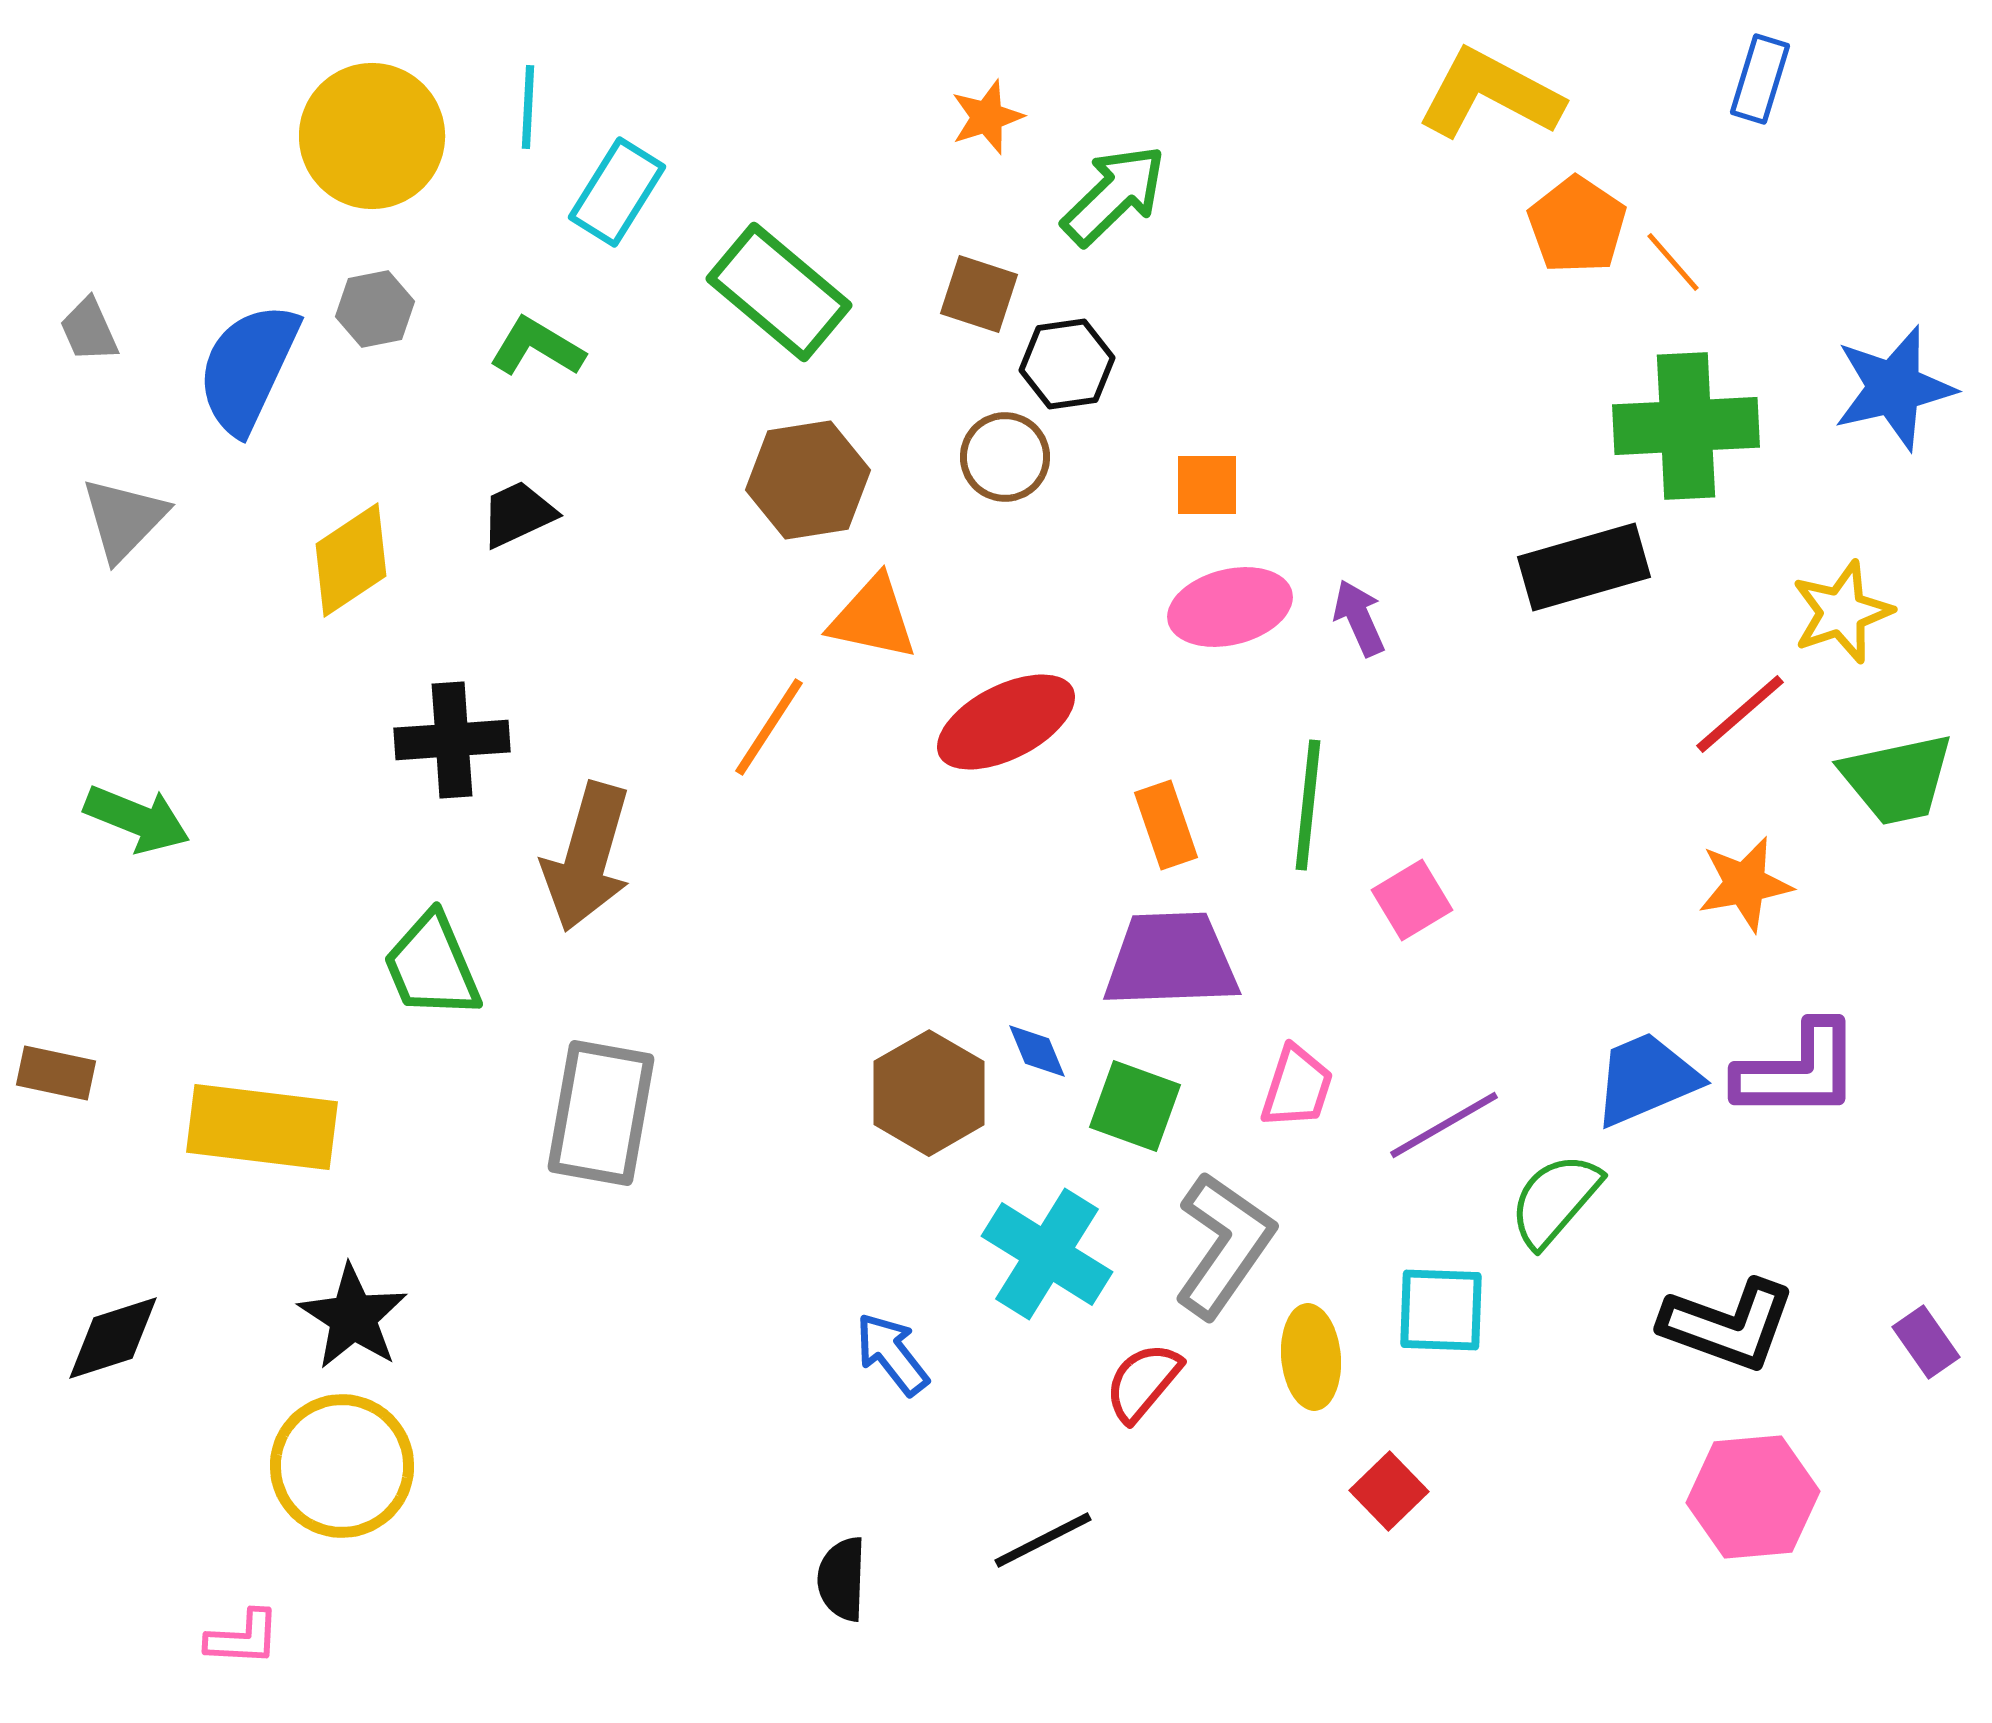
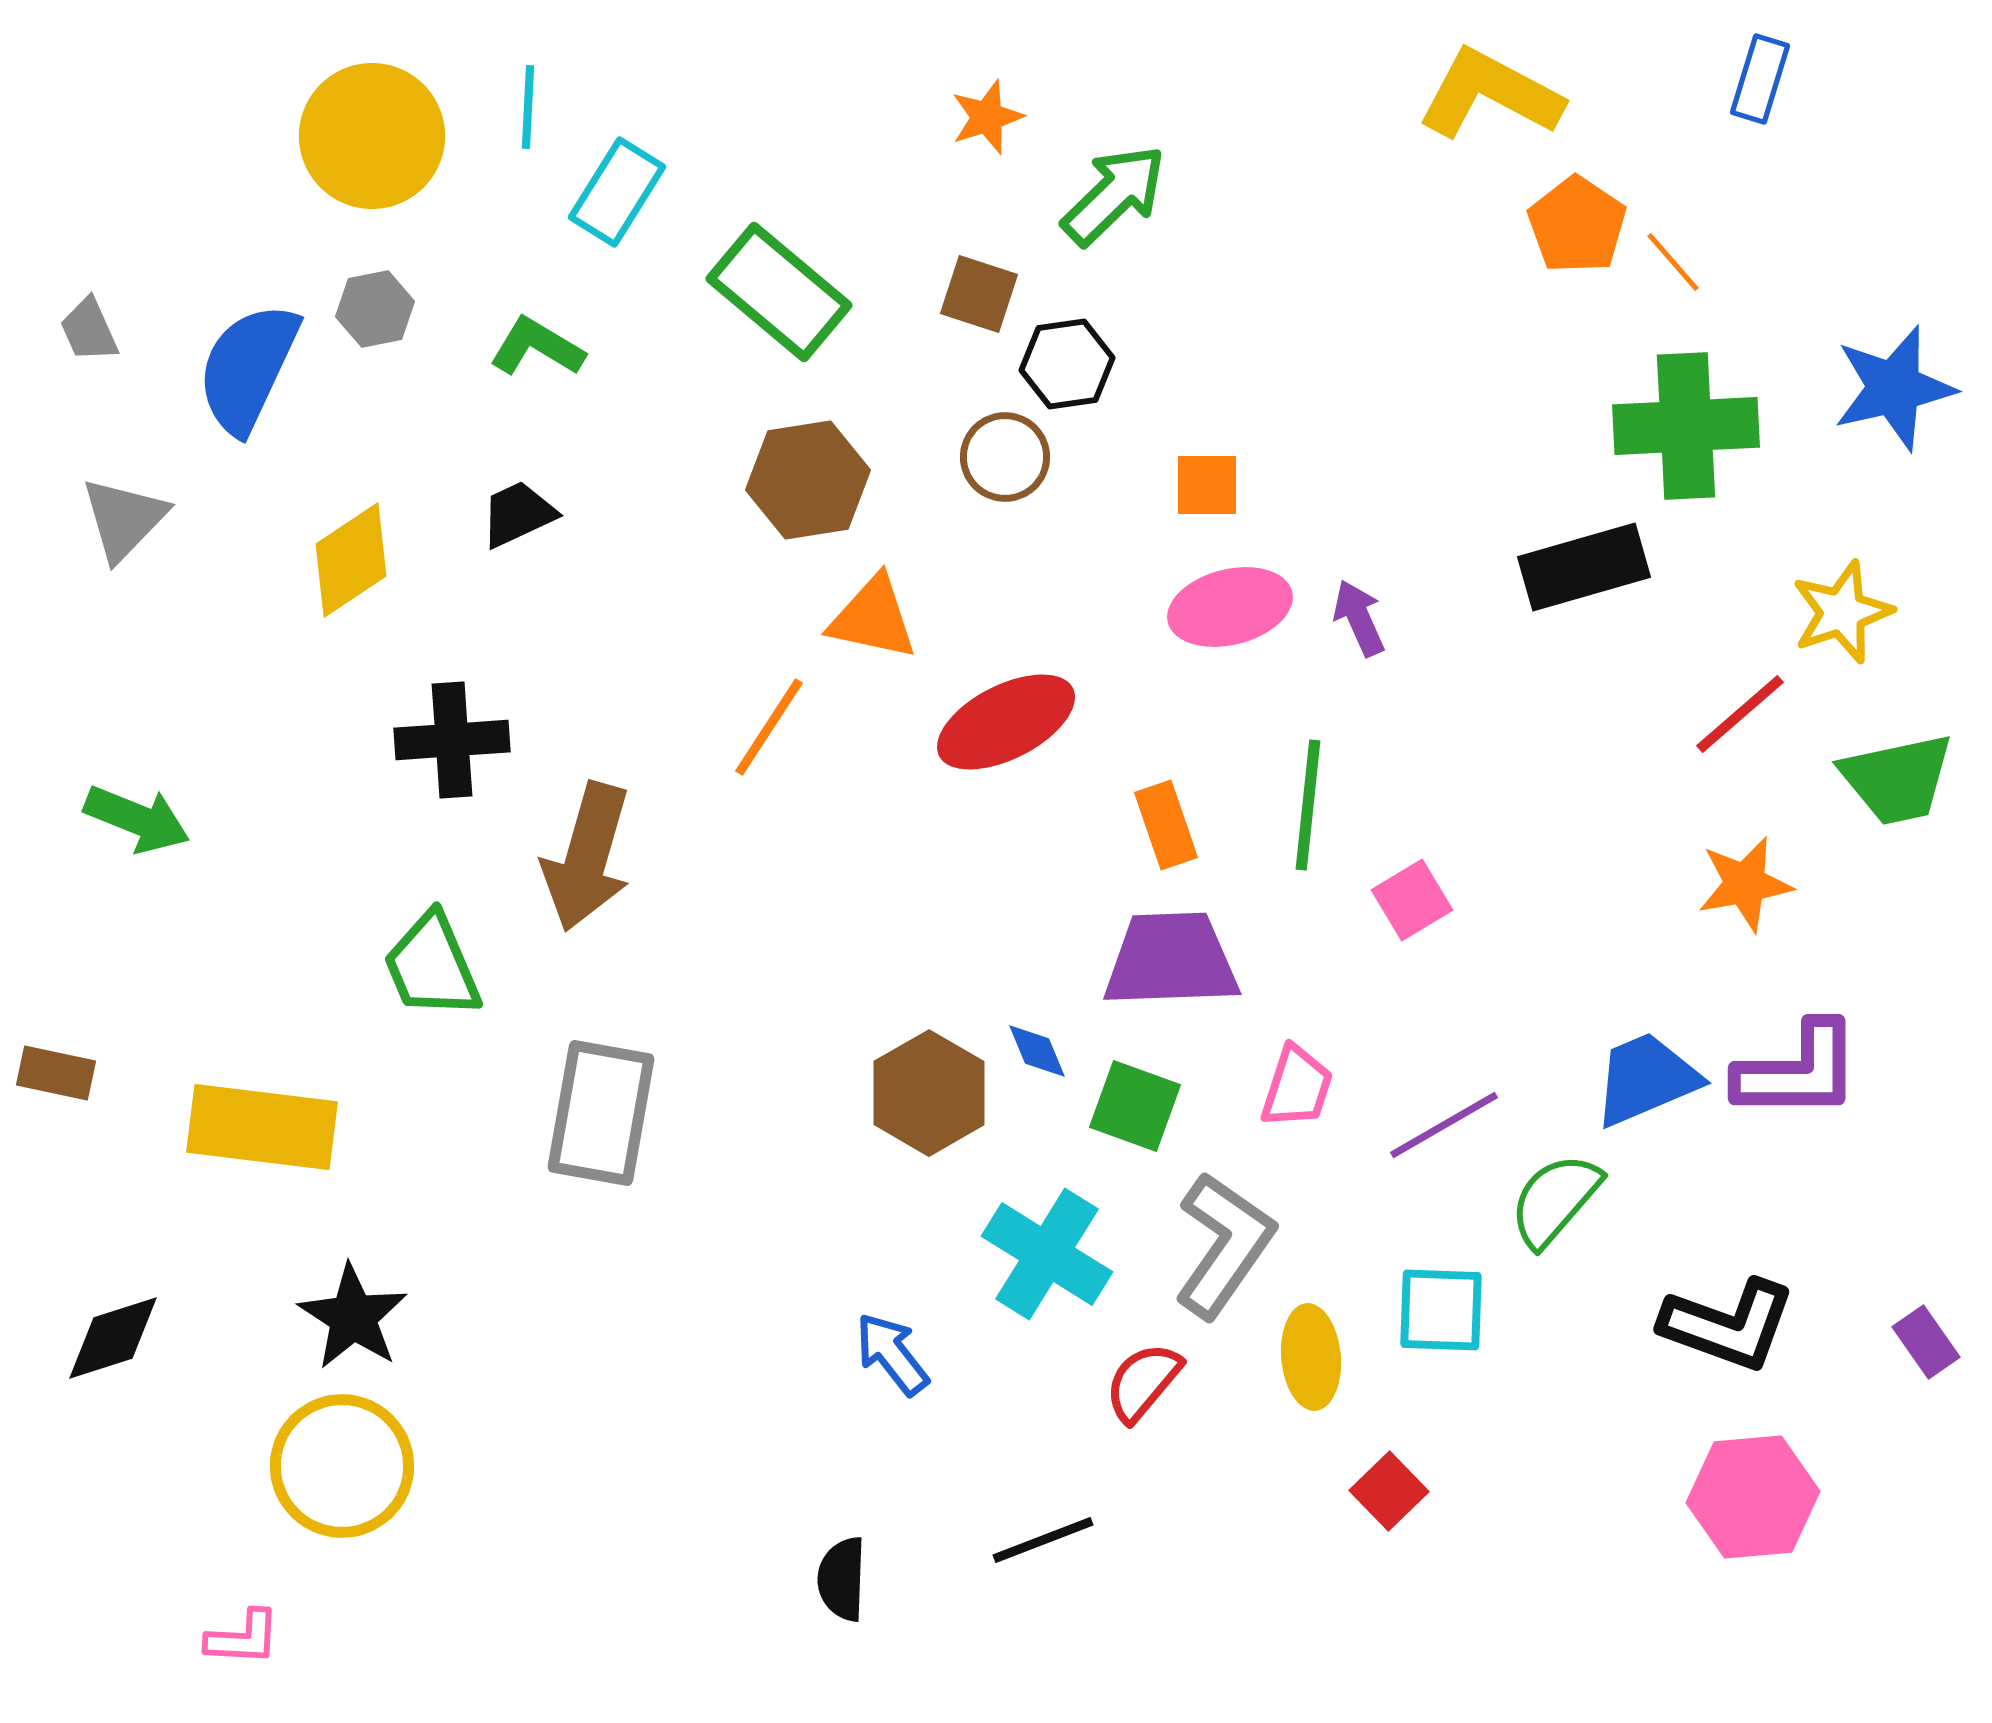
black line at (1043, 1540): rotated 6 degrees clockwise
